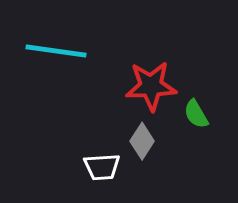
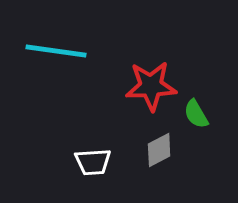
gray diamond: moved 17 px right, 9 px down; rotated 30 degrees clockwise
white trapezoid: moved 9 px left, 5 px up
